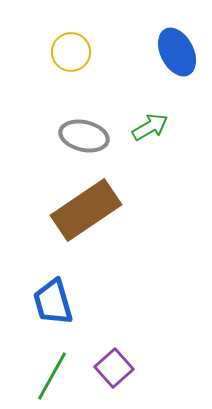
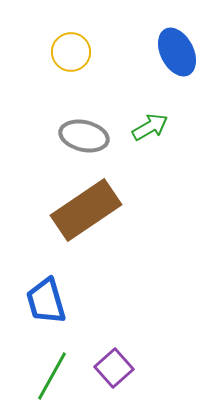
blue trapezoid: moved 7 px left, 1 px up
